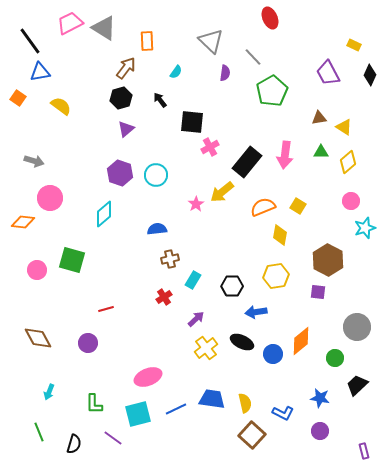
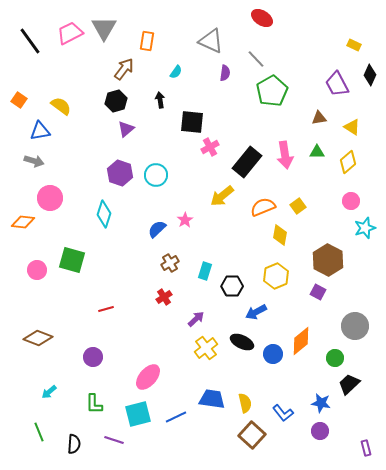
red ellipse at (270, 18): moved 8 px left; rotated 35 degrees counterclockwise
pink trapezoid at (70, 23): moved 10 px down
gray triangle at (104, 28): rotated 28 degrees clockwise
orange rectangle at (147, 41): rotated 12 degrees clockwise
gray triangle at (211, 41): rotated 20 degrees counterclockwise
gray line at (253, 57): moved 3 px right, 2 px down
brown arrow at (126, 68): moved 2 px left, 1 px down
blue triangle at (40, 72): moved 59 px down
purple trapezoid at (328, 73): moved 9 px right, 11 px down
orange square at (18, 98): moved 1 px right, 2 px down
black hexagon at (121, 98): moved 5 px left, 3 px down
black arrow at (160, 100): rotated 28 degrees clockwise
yellow triangle at (344, 127): moved 8 px right
green triangle at (321, 152): moved 4 px left
pink arrow at (285, 155): rotated 16 degrees counterclockwise
yellow arrow at (222, 192): moved 4 px down
pink star at (196, 204): moved 11 px left, 16 px down
yellow square at (298, 206): rotated 21 degrees clockwise
cyan diamond at (104, 214): rotated 32 degrees counterclockwise
blue semicircle at (157, 229): rotated 36 degrees counterclockwise
brown cross at (170, 259): moved 4 px down; rotated 18 degrees counterclockwise
yellow hexagon at (276, 276): rotated 15 degrees counterclockwise
cyan rectangle at (193, 280): moved 12 px right, 9 px up; rotated 12 degrees counterclockwise
purple square at (318, 292): rotated 21 degrees clockwise
blue arrow at (256, 312): rotated 20 degrees counterclockwise
gray circle at (357, 327): moved 2 px left, 1 px up
brown diamond at (38, 338): rotated 40 degrees counterclockwise
purple circle at (88, 343): moved 5 px right, 14 px down
pink ellipse at (148, 377): rotated 28 degrees counterclockwise
black trapezoid at (357, 385): moved 8 px left, 1 px up
cyan arrow at (49, 392): rotated 28 degrees clockwise
blue star at (320, 398): moved 1 px right, 5 px down
blue line at (176, 409): moved 8 px down
blue L-shape at (283, 413): rotated 25 degrees clockwise
purple line at (113, 438): moved 1 px right, 2 px down; rotated 18 degrees counterclockwise
black semicircle at (74, 444): rotated 12 degrees counterclockwise
purple rectangle at (364, 451): moved 2 px right, 3 px up
